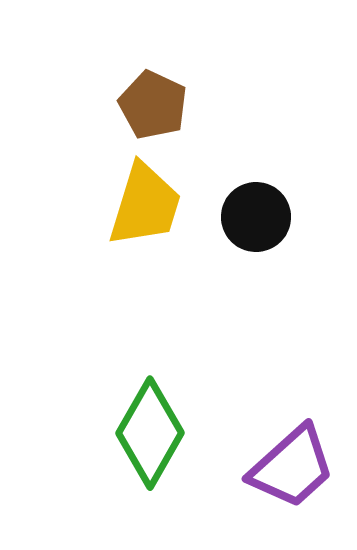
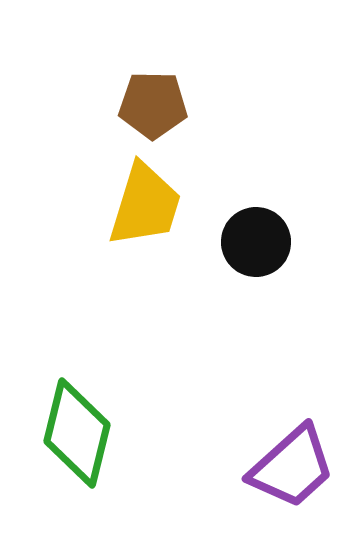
brown pentagon: rotated 24 degrees counterclockwise
black circle: moved 25 px down
green diamond: moved 73 px left; rotated 16 degrees counterclockwise
